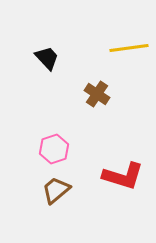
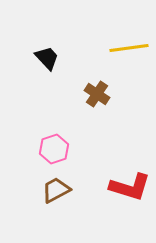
red L-shape: moved 7 px right, 11 px down
brown trapezoid: rotated 12 degrees clockwise
